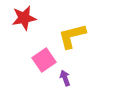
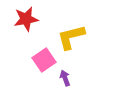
red star: moved 2 px right, 1 px down
yellow L-shape: moved 1 px left, 1 px down
